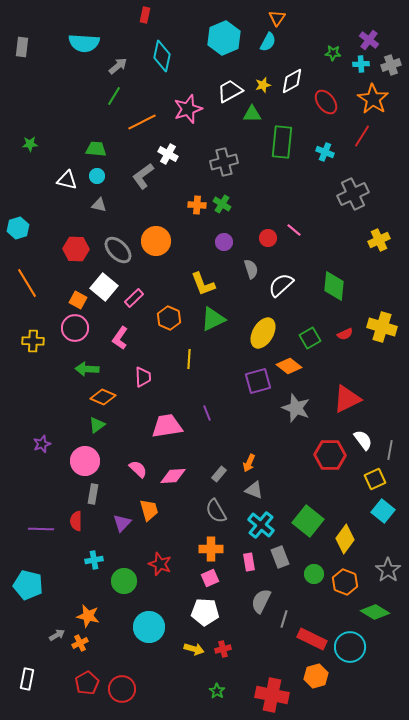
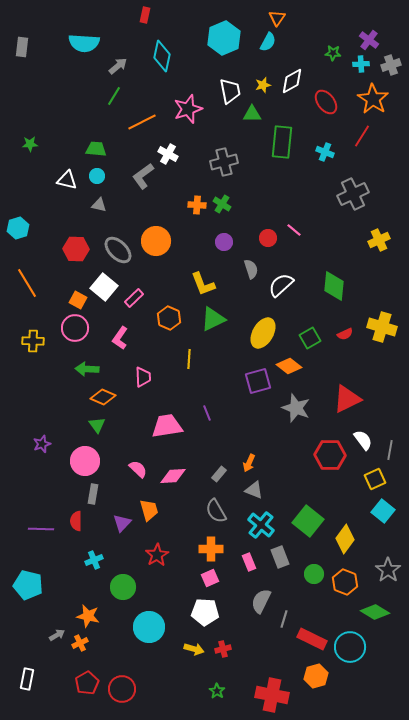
white trapezoid at (230, 91): rotated 108 degrees clockwise
green triangle at (97, 425): rotated 30 degrees counterclockwise
cyan cross at (94, 560): rotated 12 degrees counterclockwise
pink rectangle at (249, 562): rotated 12 degrees counterclockwise
red star at (160, 564): moved 3 px left, 9 px up; rotated 20 degrees clockwise
green circle at (124, 581): moved 1 px left, 6 px down
